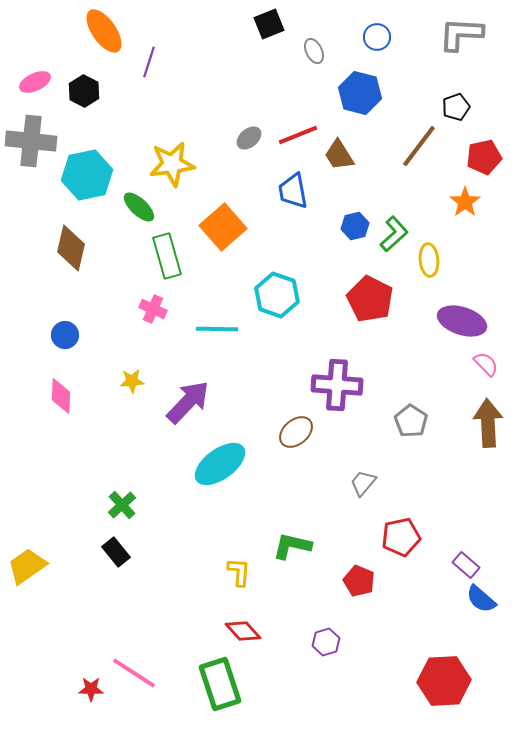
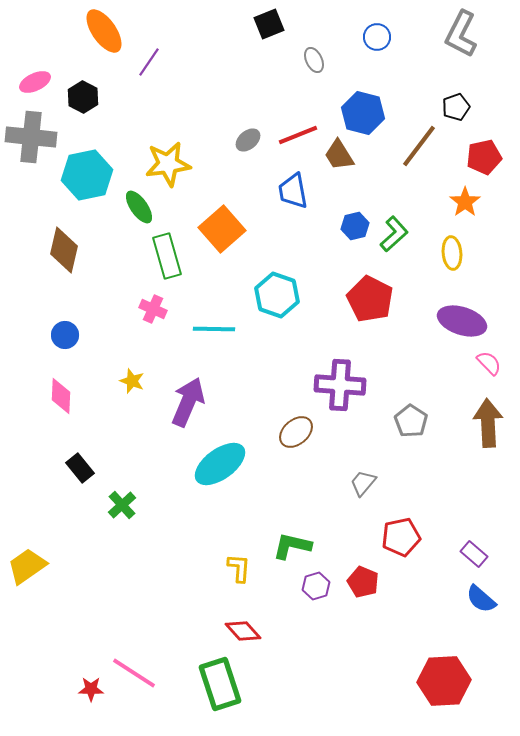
gray L-shape at (461, 34): rotated 66 degrees counterclockwise
gray ellipse at (314, 51): moved 9 px down
purple line at (149, 62): rotated 16 degrees clockwise
black hexagon at (84, 91): moved 1 px left, 6 px down
blue hexagon at (360, 93): moved 3 px right, 20 px down
gray ellipse at (249, 138): moved 1 px left, 2 px down
gray cross at (31, 141): moved 4 px up
yellow star at (172, 164): moved 4 px left
green ellipse at (139, 207): rotated 12 degrees clockwise
orange square at (223, 227): moved 1 px left, 2 px down
brown diamond at (71, 248): moved 7 px left, 2 px down
yellow ellipse at (429, 260): moved 23 px right, 7 px up
cyan line at (217, 329): moved 3 px left
pink semicircle at (486, 364): moved 3 px right, 1 px up
yellow star at (132, 381): rotated 25 degrees clockwise
purple cross at (337, 385): moved 3 px right
purple arrow at (188, 402): rotated 21 degrees counterclockwise
black rectangle at (116, 552): moved 36 px left, 84 px up
purple rectangle at (466, 565): moved 8 px right, 11 px up
yellow L-shape at (239, 572): moved 4 px up
red pentagon at (359, 581): moved 4 px right, 1 px down
purple hexagon at (326, 642): moved 10 px left, 56 px up
